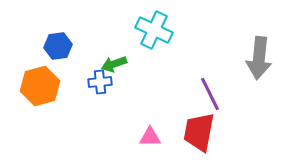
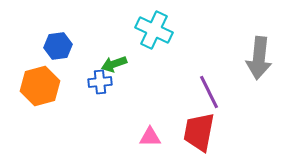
purple line: moved 1 px left, 2 px up
